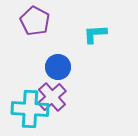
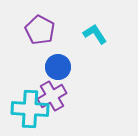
purple pentagon: moved 5 px right, 9 px down
cyan L-shape: rotated 60 degrees clockwise
purple cross: moved 1 px up; rotated 12 degrees clockwise
